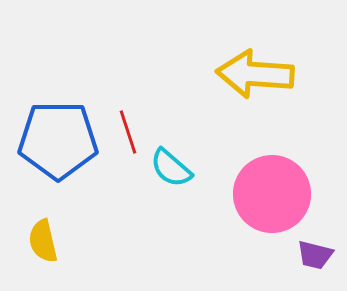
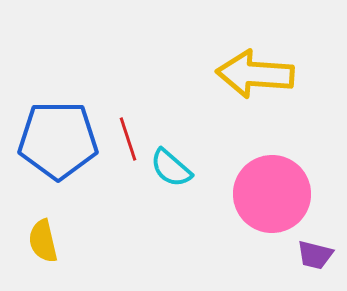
red line: moved 7 px down
